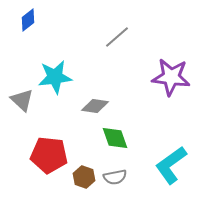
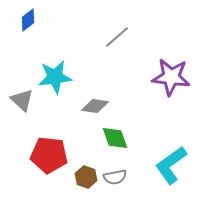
brown hexagon: moved 2 px right
